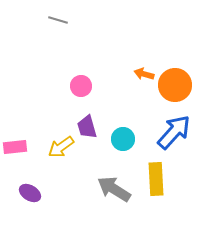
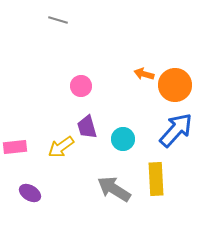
blue arrow: moved 2 px right, 2 px up
